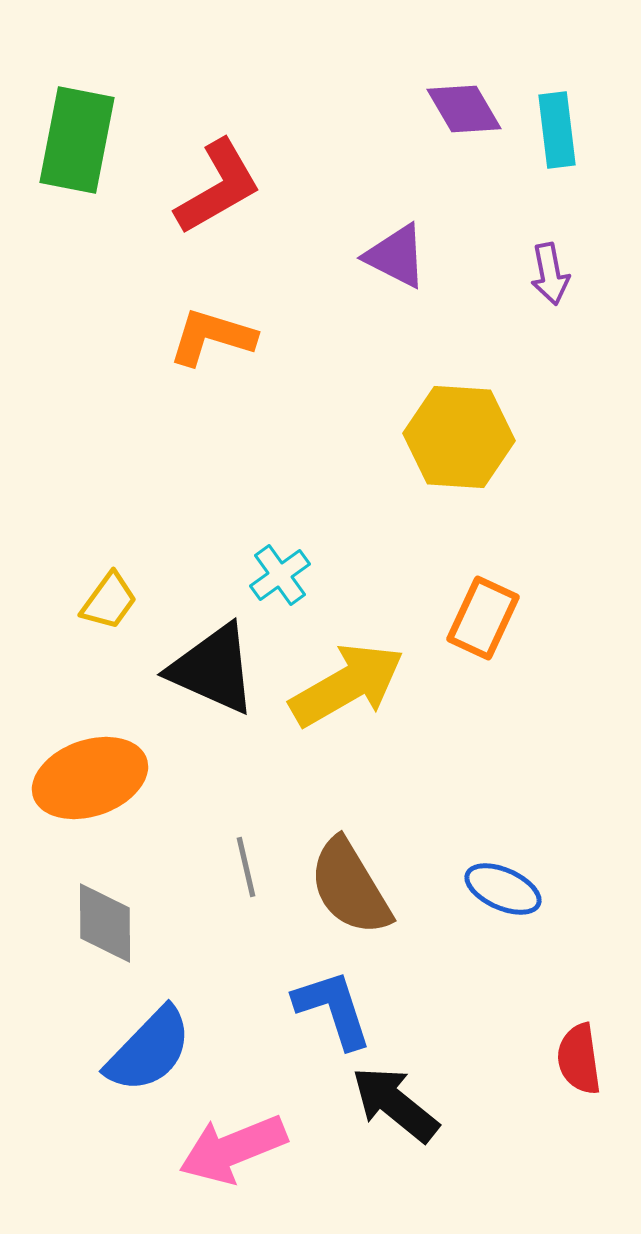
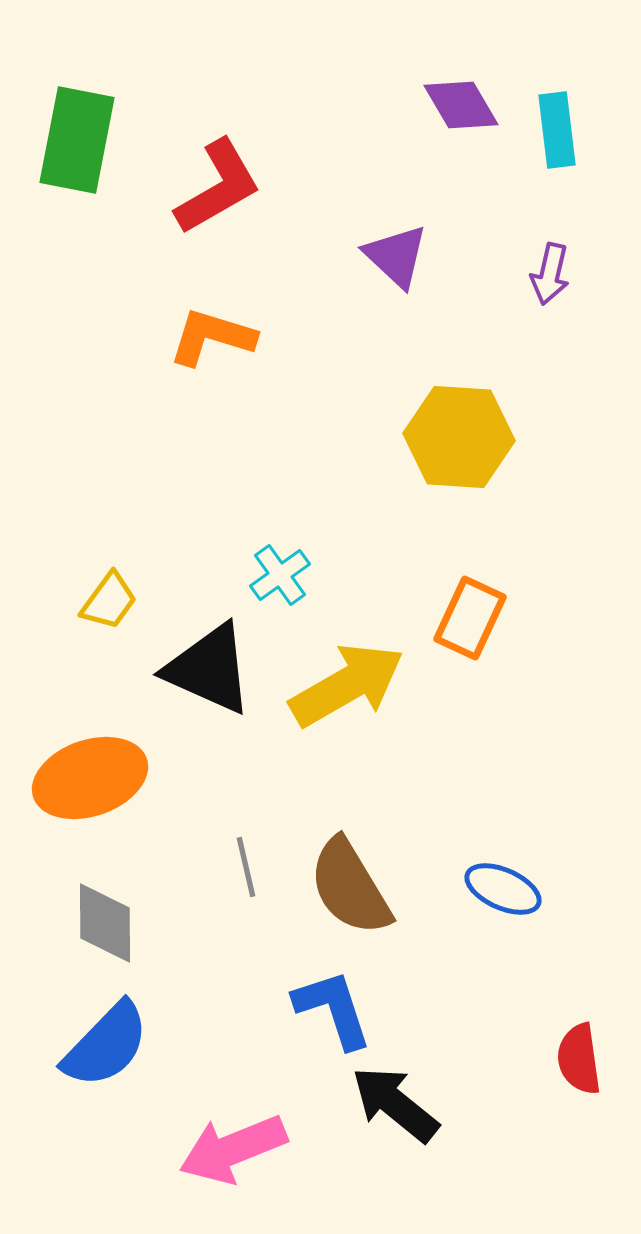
purple diamond: moved 3 px left, 4 px up
purple triangle: rotated 16 degrees clockwise
purple arrow: rotated 24 degrees clockwise
orange rectangle: moved 13 px left
black triangle: moved 4 px left
blue semicircle: moved 43 px left, 5 px up
